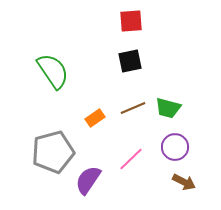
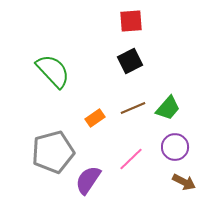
black square: rotated 15 degrees counterclockwise
green semicircle: rotated 9 degrees counterclockwise
green trapezoid: rotated 64 degrees counterclockwise
